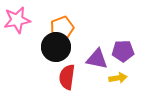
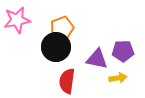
red semicircle: moved 4 px down
